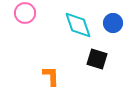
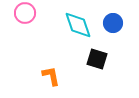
orange L-shape: rotated 10 degrees counterclockwise
